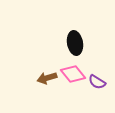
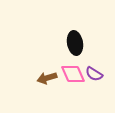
pink diamond: rotated 15 degrees clockwise
purple semicircle: moved 3 px left, 8 px up
